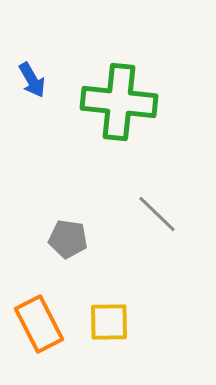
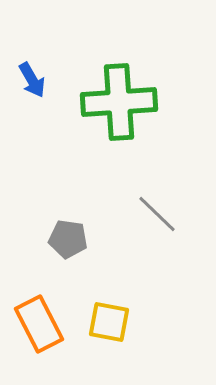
green cross: rotated 10 degrees counterclockwise
yellow square: rotated 12 degrees clockwise
